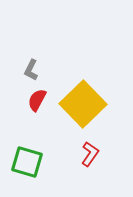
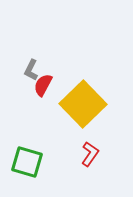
red semicircle: moved 6 px right, 15 px up
